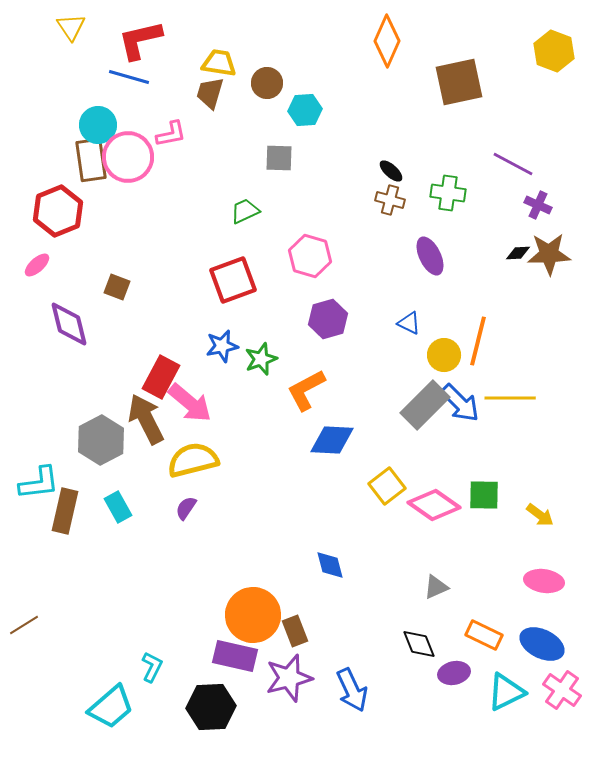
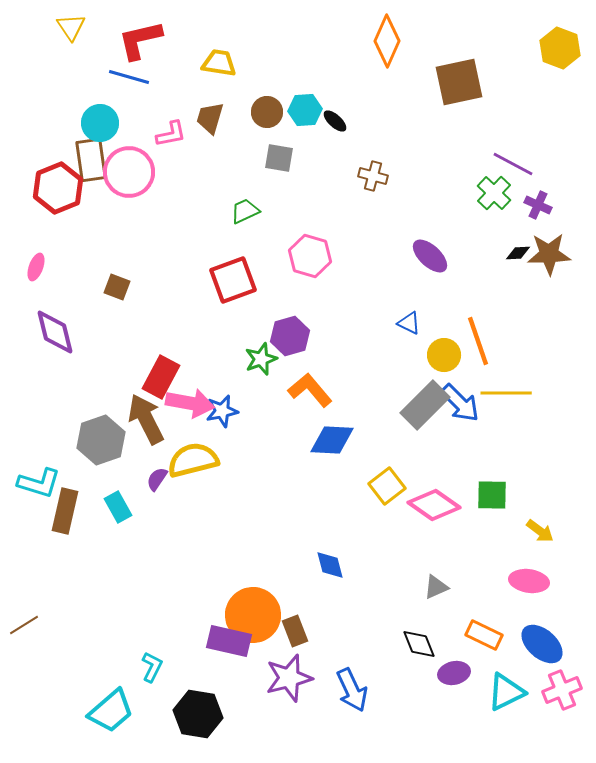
yellow hexagon at (554, 51): moved 6 px right, 3 px up
brown circle at (267, 83): moved 29 px down
brown trapezoid at (210, 93): moved 25 px down
cyan circle at (98, 125): moved 2 px right, 2 px up
pink circle at (128, 157): moved 1 px right, 15 px down
gray square at (279, 158): rotated 8 degrees clockwise
black ellipse at (391, 171): moved 56 px left, 50 px up
green cross at (448, 193): moved 46 px right; rotated 36 degrees clockwise
brown cross at (390, 200): moved 17 px left, 24 px up
red hexagon at (58, 211): moved 23 px up
purple ellipse at (430, 256): rotated 21 degrees counterclockwise
pink ellipse at (37, 265): moved 1 px left, 2 px down; rotated 28 degrees counterclockwise
purple hexagon at (328, 319): moved 38 px left, 17 px down
purple diamond at (69, 324): moved 14 px left, 8 px down
orange line at (478, 341): rotated 33 degrees counterclockwise
blue star at (222, 346): moved 65 px down
orange L-shape at (306, 390): moved 4 px right; rotated 78 degrees clockwise
yellow line at (510, 398): moved 4 px left, 5 px up
pink arrow at (190, 403): rotated 30 degrees counterclockwise
gray hexagon at (101, 440): rotated 9 degrees clockwise
cyan L-shape at (39, 483): rotated 24 degrees clockwise
green square at (484, 495): moved 8 px right
purple semicircle at (186, 508): moved 29 px left, 29 px up
yellow arrow at (540, 515): moved 16 px down
pink ellipse at (544, 581): moved 15 px left
blue ellipse at (542, 644): rotated 15 degrees clockwise
purple rectangle at (235, 656): moved 6 px left, 15 px up
pink cross at (562, 690): rotated 33 degrees clockwise
cyan trapezoid at (111, 707): moved 4 px down
black hexagon at (211, 707): moved 13 px left, 7 px down; rotated 12 degrees clockwise
